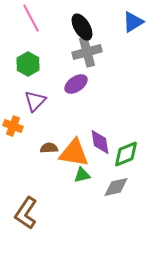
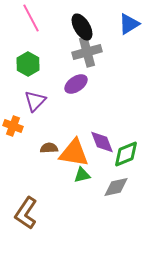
blue triangle: moved 4 px left, 2 px down
purple diamond: moved 2 px right; rotated 12 degrees counterclockwise
